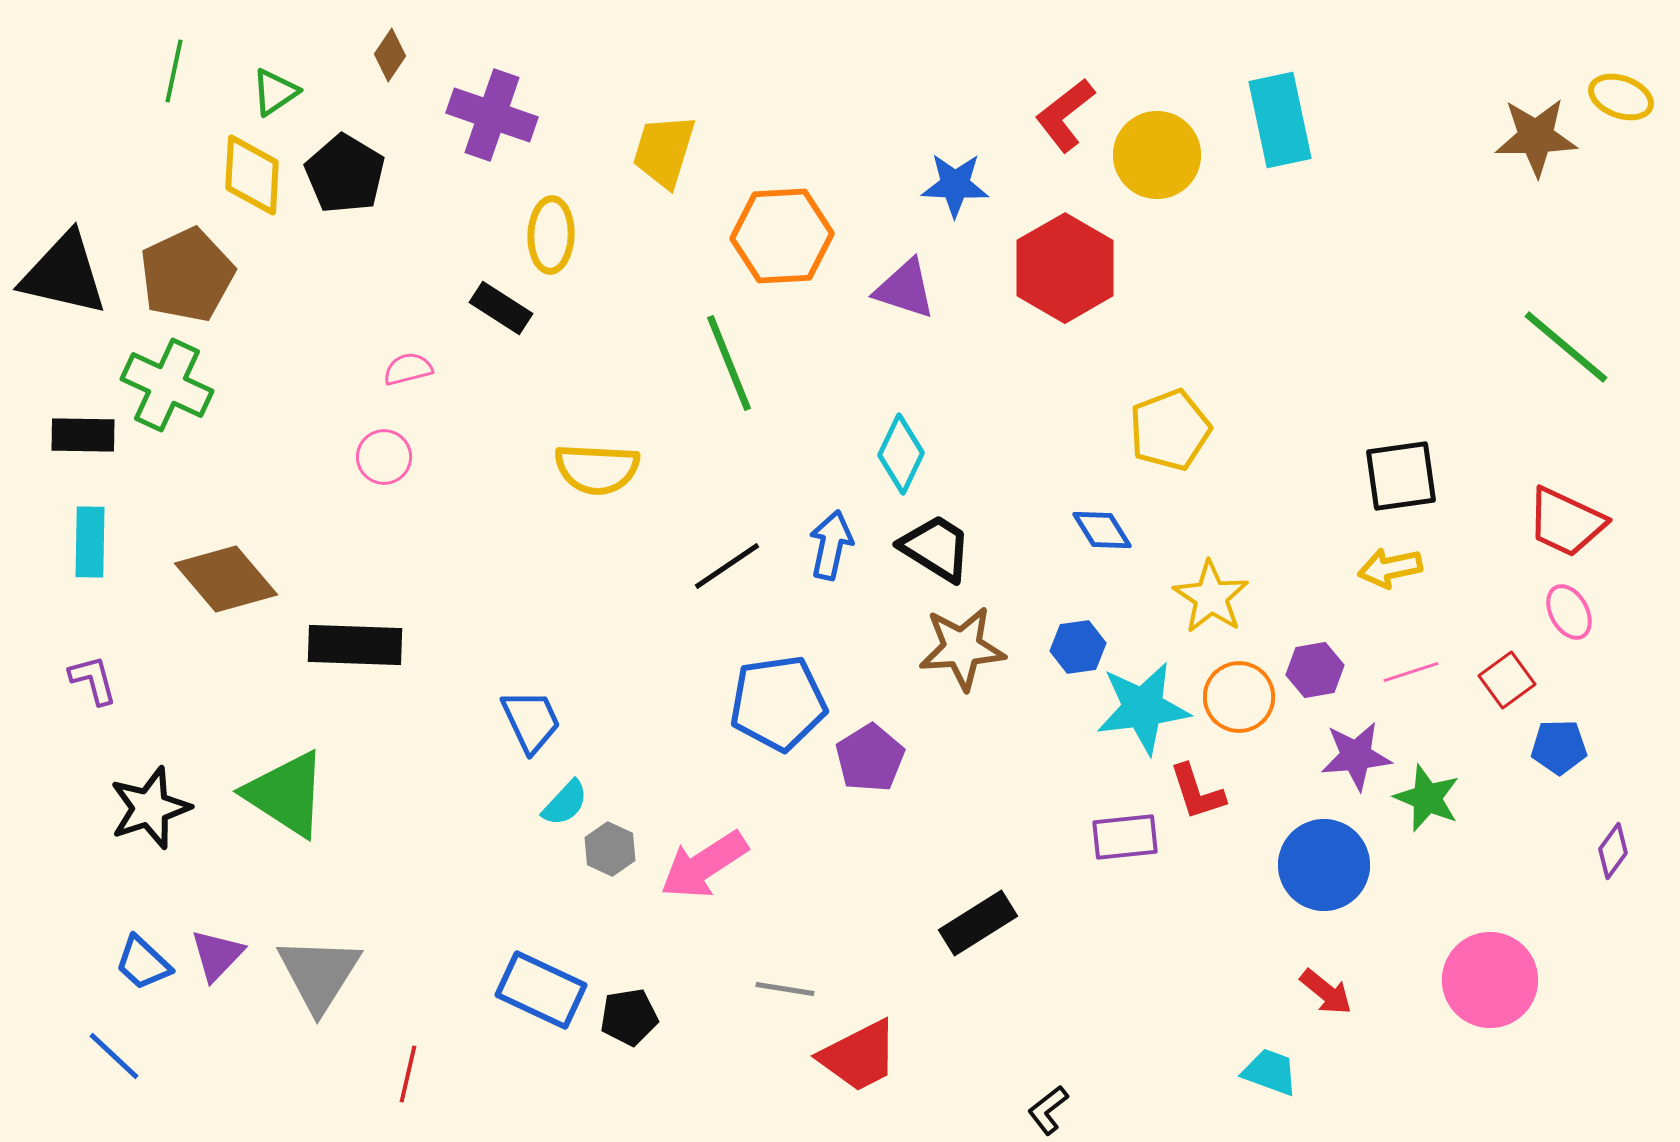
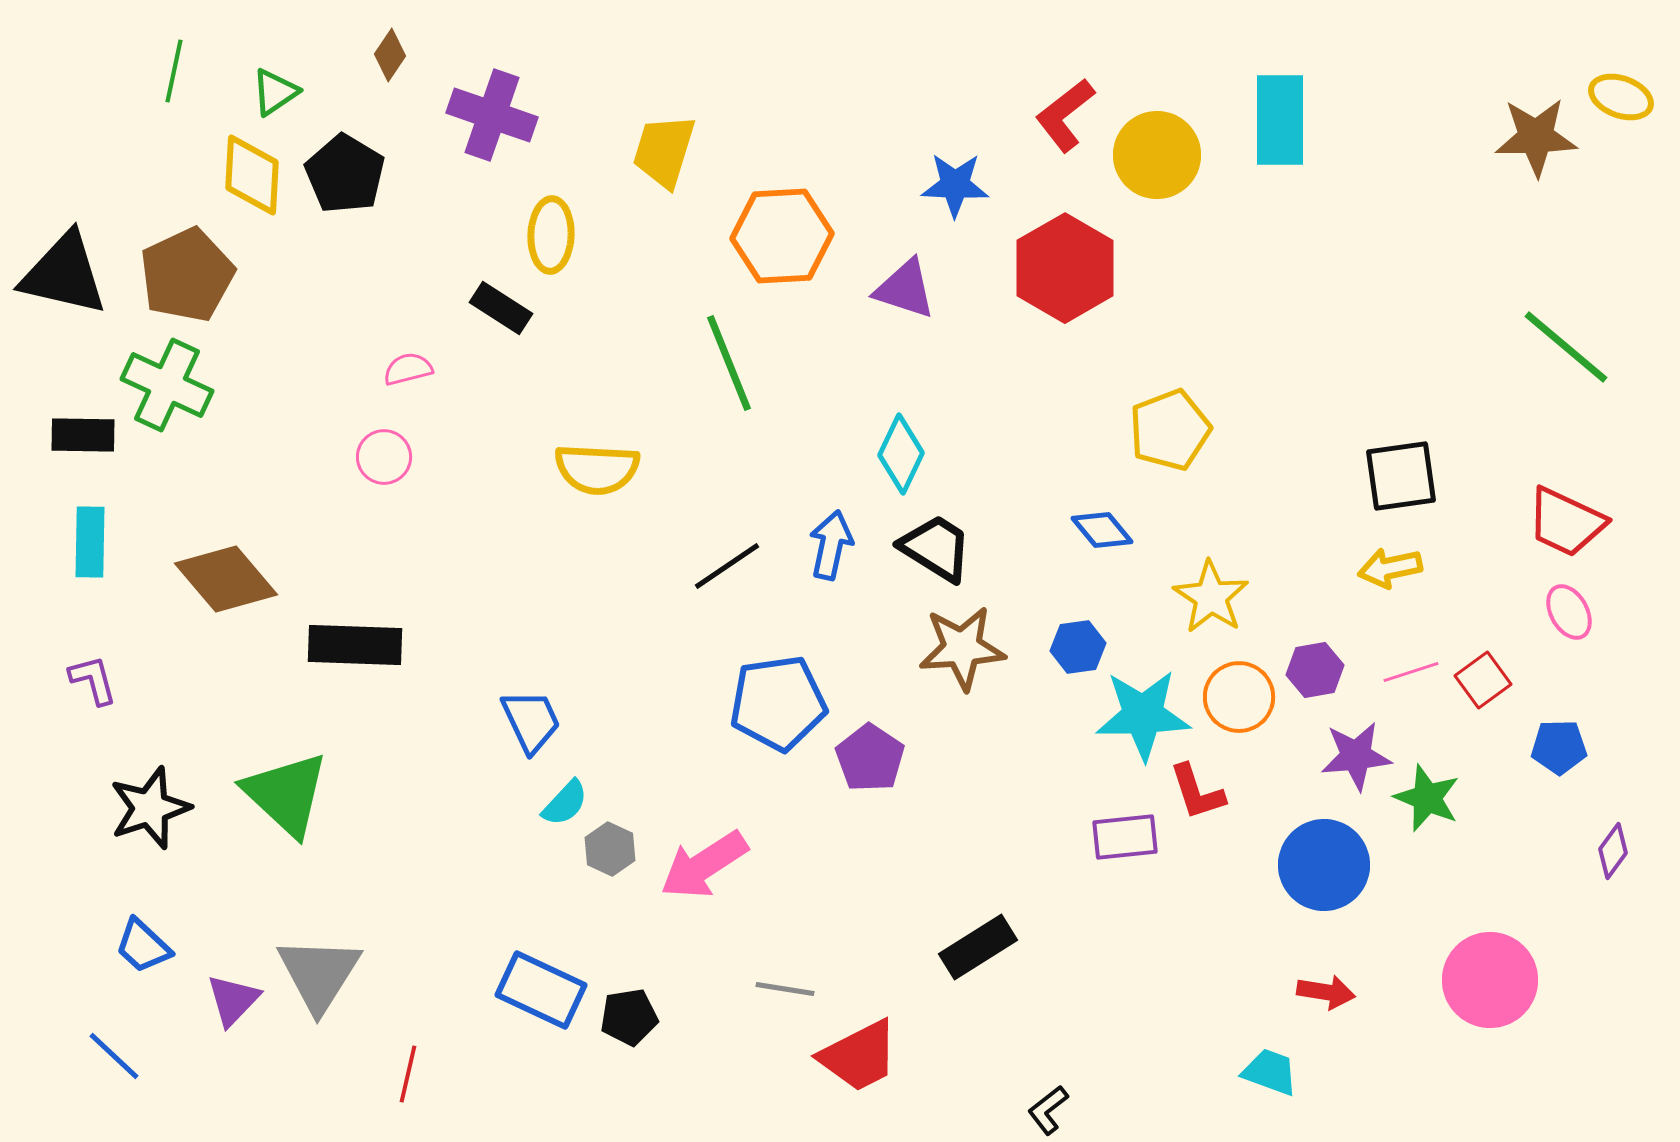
cyan rectangle at (1280, 120): rotated 12 degrees clockwise
blue diamond at (1102, 530): rotated 8 degrees counterclockwise
red square at (1507, 680): moved 24 px left
cyan star at (1143, 708): moved 7 px down; rotated 6 degrees clockwise
purple pentagon at (870, 758): rotated 6 degrees counterclockwise
green triangle at (286, 794): rotated 10 degrees clockwise
black rectangle at (978, 923): moved 24 px down
purple triangle at (217, 955): moved 16 px right, 45 px down
blue trapezoid at (143, 963): moved 17 px up
red arrow at (1326, 992): rotated 30 degrees counterclockwise
